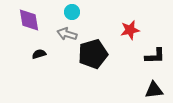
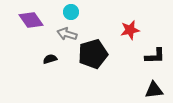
cyan circle: moved 1 px left
purple diamond: moved 2 px right; rotated 25 degrees counterclockwise
black semicircle: moved 11 px right, 5 px down
